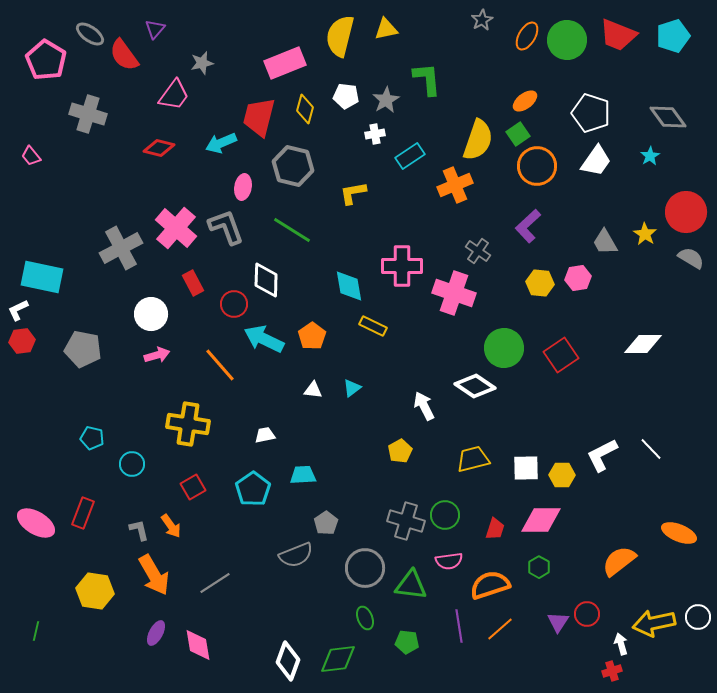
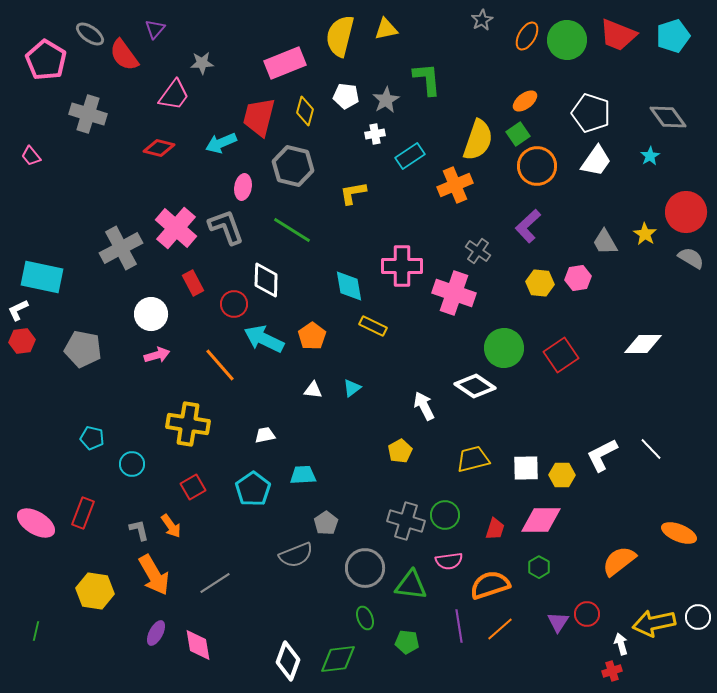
gray star at (202, 63): rotated 10 degrees clockwise
yellow diamond at (305, 109): moved 2 px down
